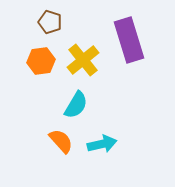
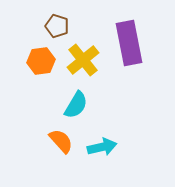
brown pentagon: moved 7 px right, 4 px down
purple rectangle: moved 3 px down; rotated 6 degrees clockwise
cyan arrow: moved 3 px down
